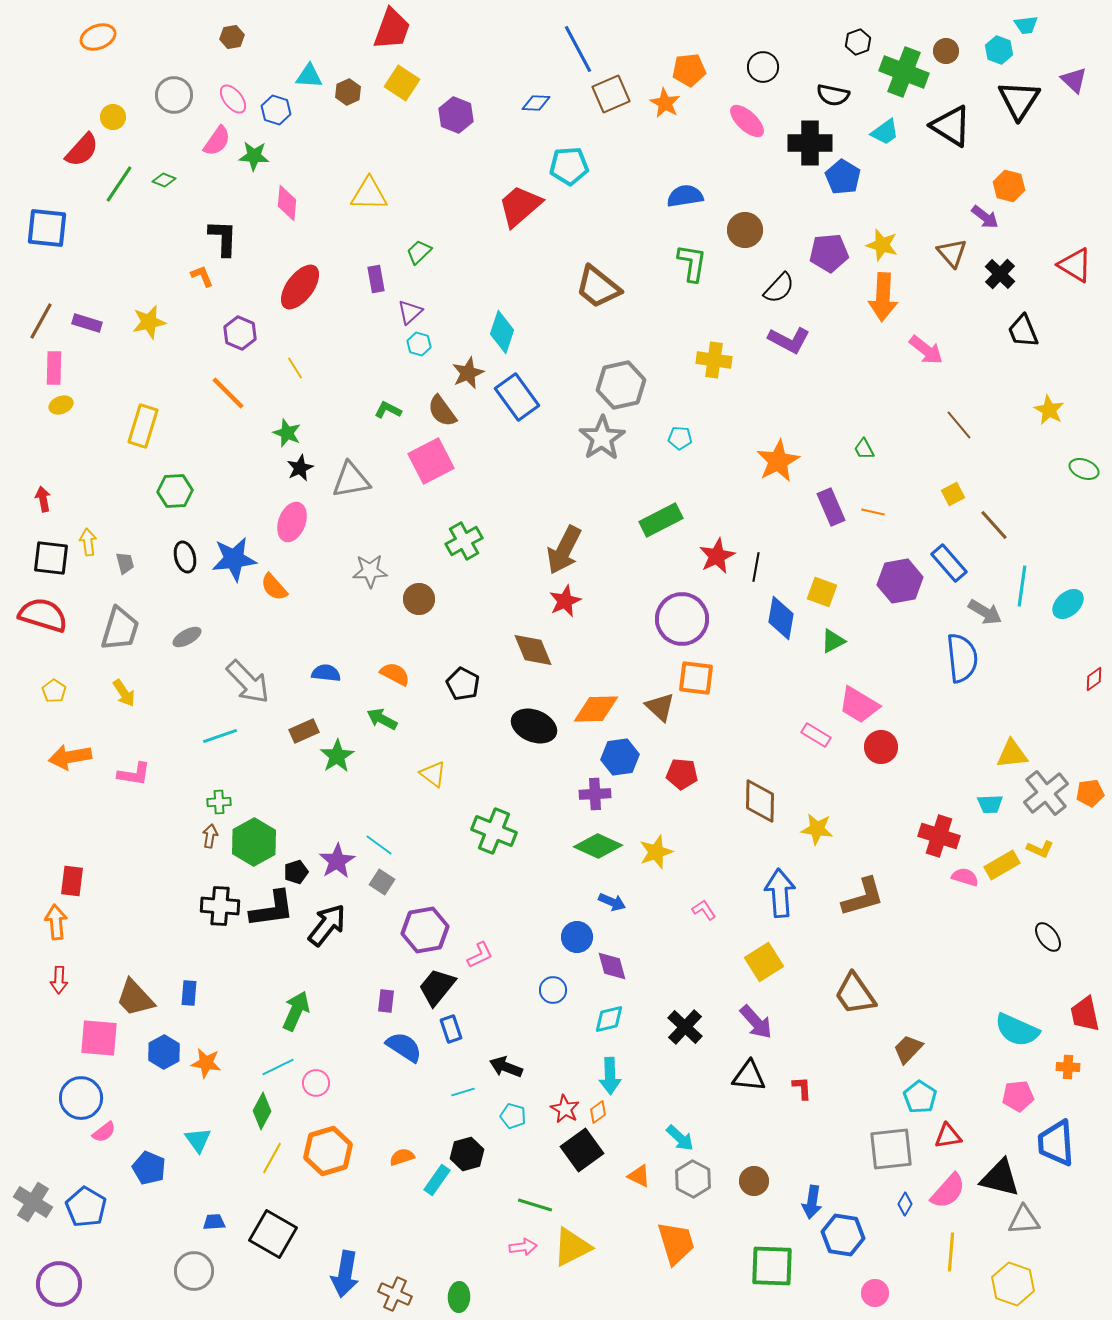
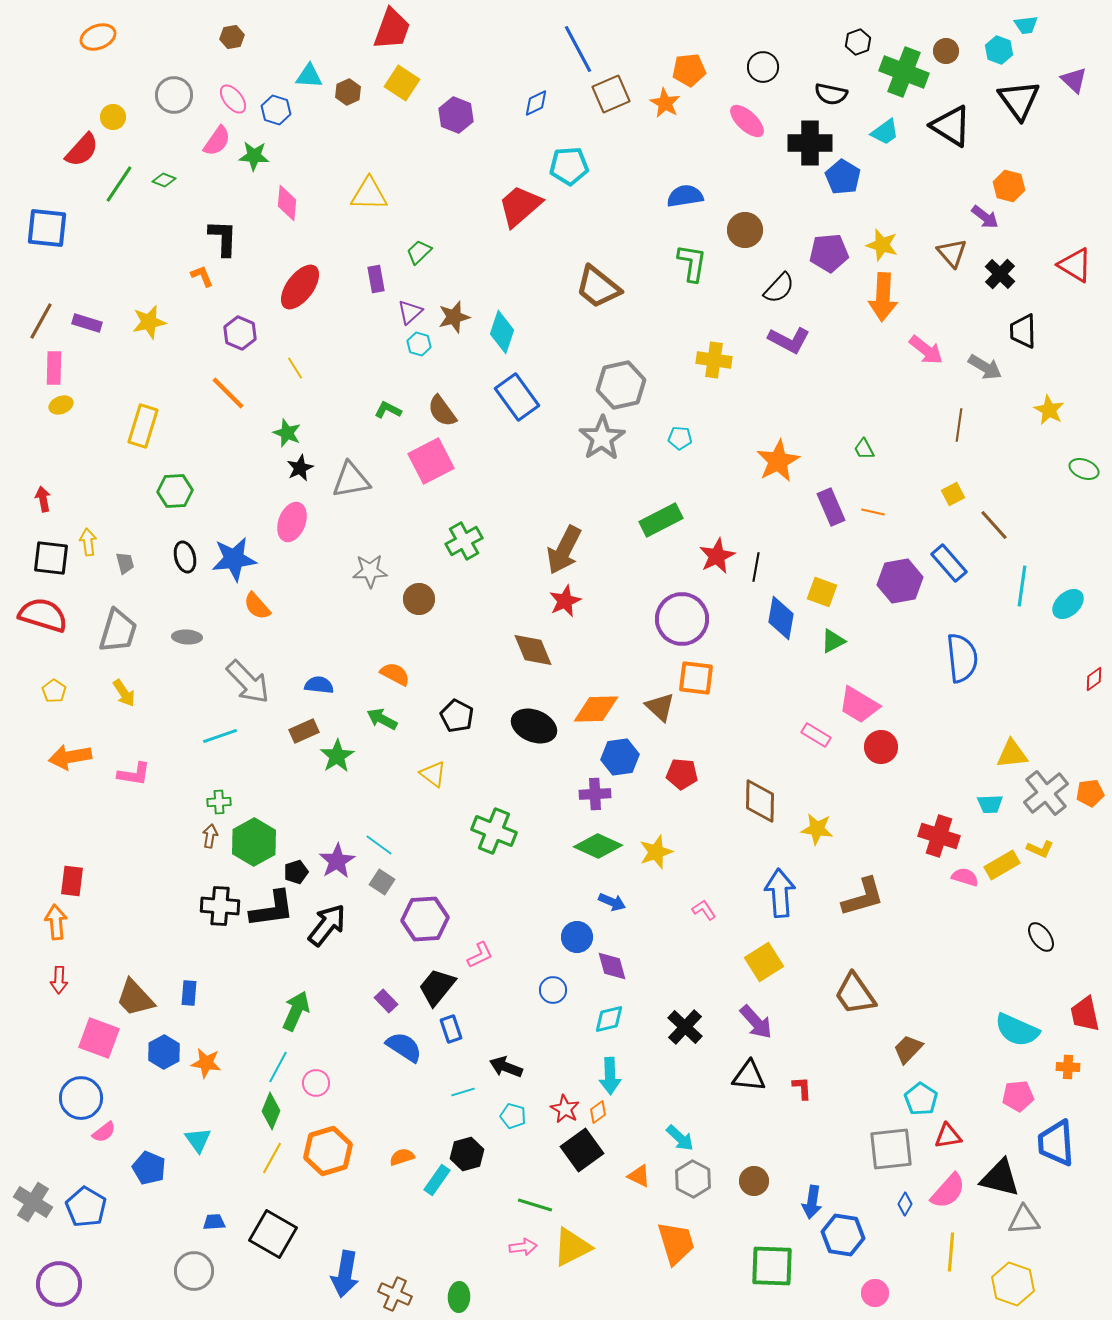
black semicircle at (833, 95): moved 2 px left, 1 px up
black triangle at (1019, 100): rotated 9 degrees counterclockwise
blue diamond at (536, 103): rotated 28 degrees counterclockwise
black trapezoid at (1023, 331): rotated 21 degrees clockwise
brown star at (468, 373): moved 14 px left, 56 px up; rotated 8 degrees clockwise
brown line at (959, 425): rotated 48 degrees clockwise
orange semicircle at (274, 587): moved 17 px left, 19 px down
gray arrow at (985, 612): moved 245 px up
gray trapezoid at (120, 629): moved 2 px left, 2 px down
gray ellipse at (187, 637): rotated 32 degrees clockwise
blue semicircle at (326, 673): moved 7 px left, 12 px down
black pentagon at (463, 684): moved 6 px left, 32 px down
purple hexagon at (425, 930): moved 11 px up; rotated 6 degrees clockwise
black ellipse at (1048, 937): moved 7 px left
purple rectangle at (386, 1001): rotated 50 degrees counterclockwise
pink square at (99, 1038): rotated 15 degrees clockwise
cyan line at (278, 1067): rotated 36 degrees counterclockwise
cyan pentagon at (920, 1097): moved 1 px right, 2 px down
green diamond at (262, 1111): moved 9 px right; rotated 6 degrees counterclockwise
